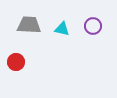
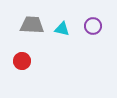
gray trapezoid: moved 3 px right
red circle: moved 6 px right, 1 px up
